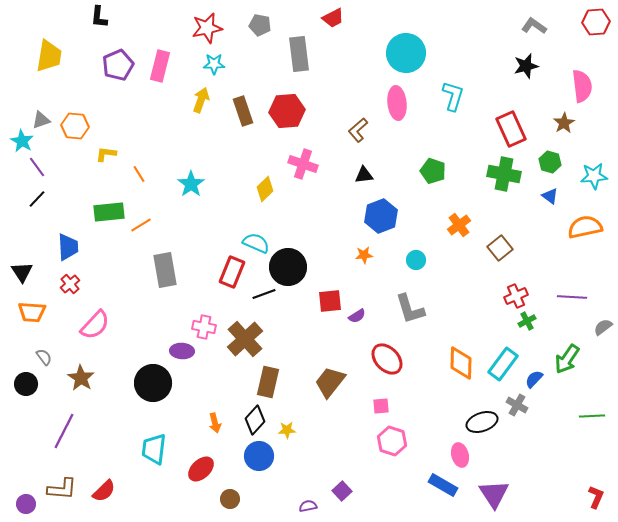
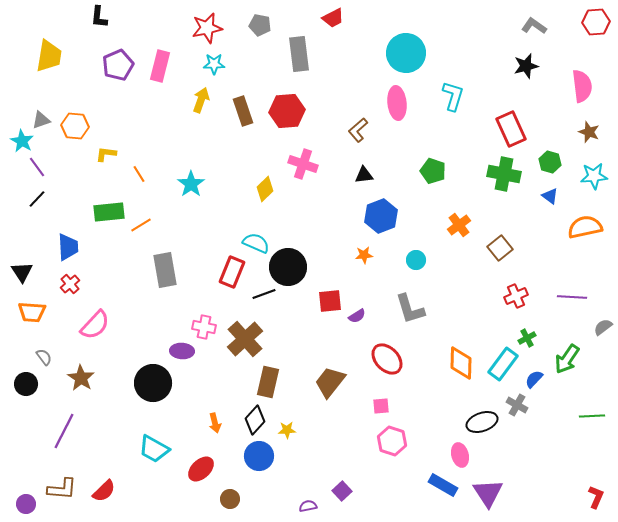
brown star at (564, 123): moved 25 px right, 9 px down; rotated 20 degrees counterclockwise
green cross at (527, 321): moved 17 px down
cyan trapezoid at (154, 449): rotated 68 degrees counterclockwise
purple triangle at (494, 494): moved 6 px left, 1 px up
